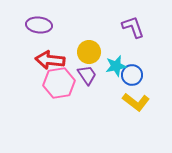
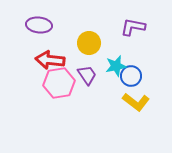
purple L-shape: rotated 60 degrees counterclockwise
yellow circle: moved 9 px up
blue circle: moved 1 px left, 1 px down
